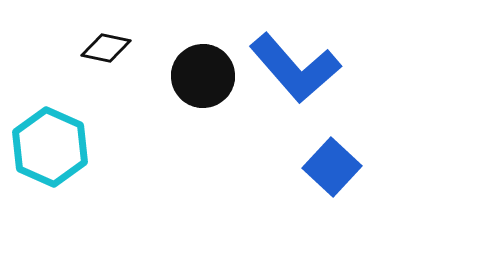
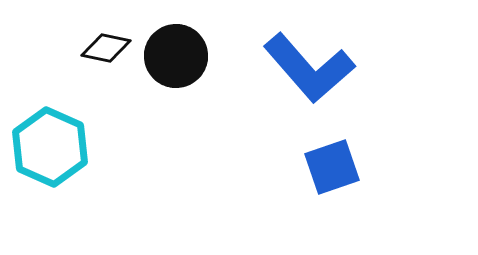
blue L-shape: moved 14 px right
black circle: moved 27 px left, 20 px up
blue square: rotated 28 degrees clockwise
